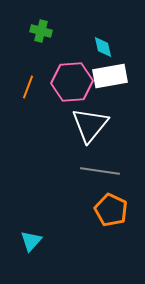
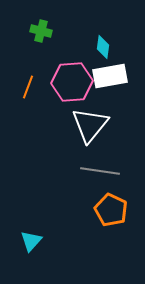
cyan diamond: rotated 20 degrees clockwise
